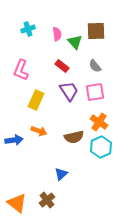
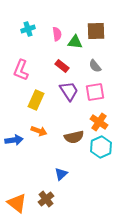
green triangle: rotated 42 degrees counterclockwise
brown cross: moved 1 px left, 1 px up
